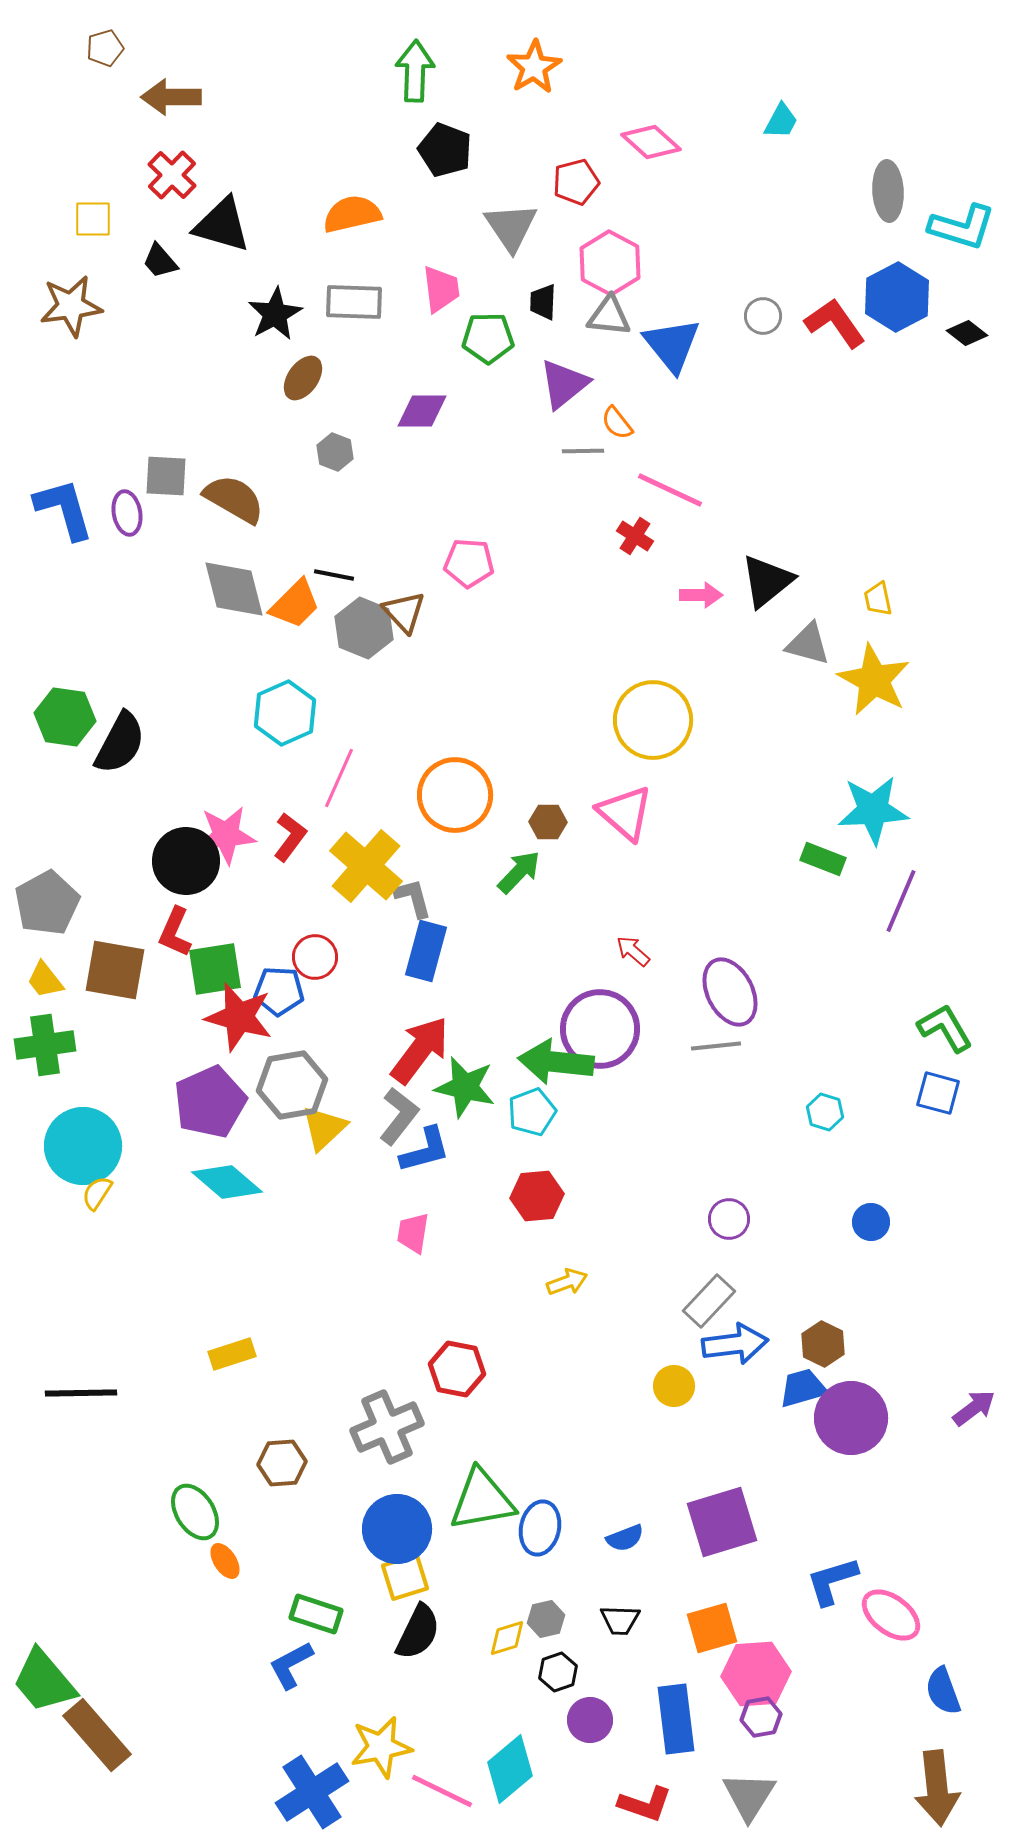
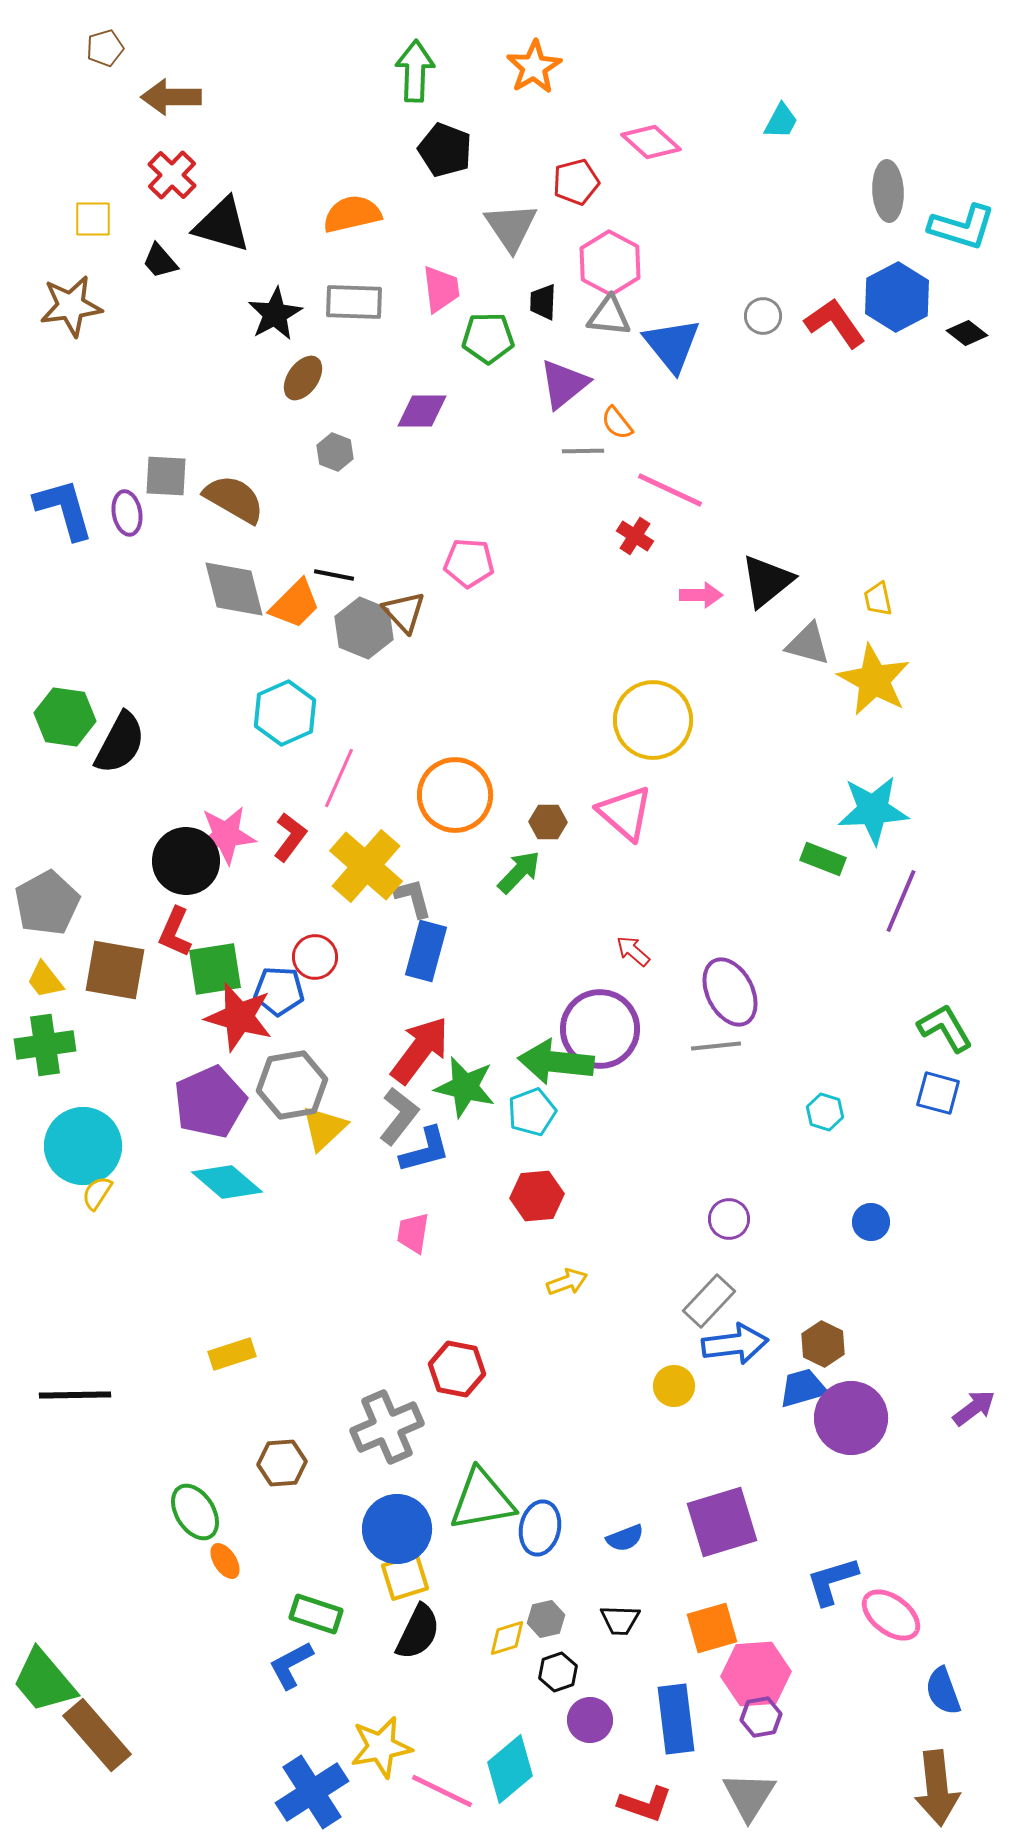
black line at (81, 1393): moved 6 px left, 2 px down
